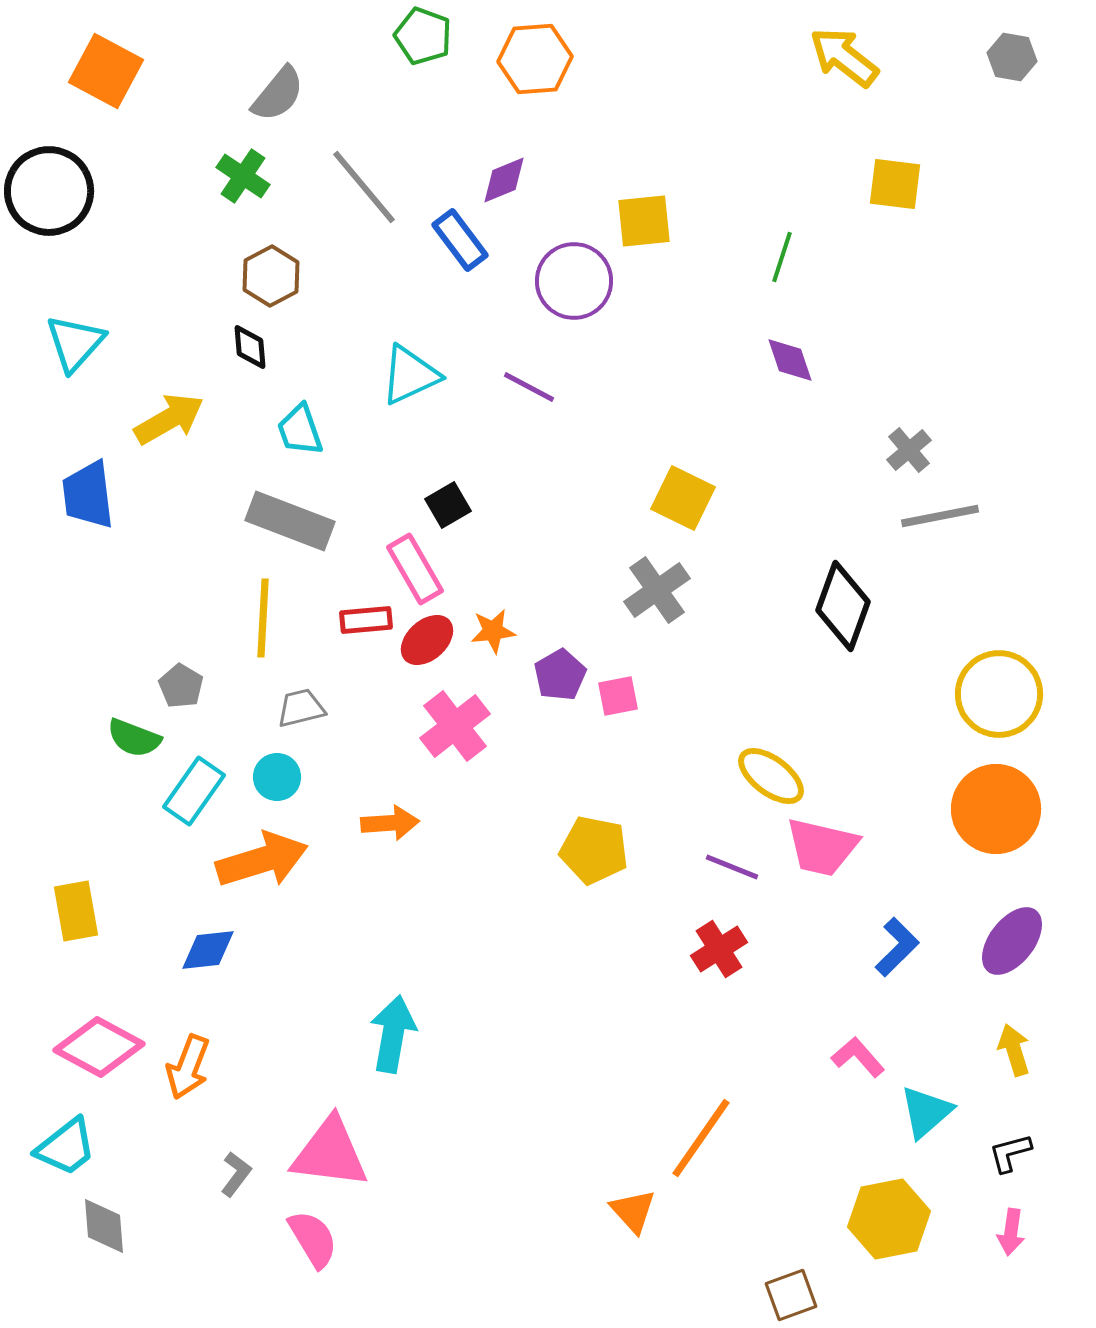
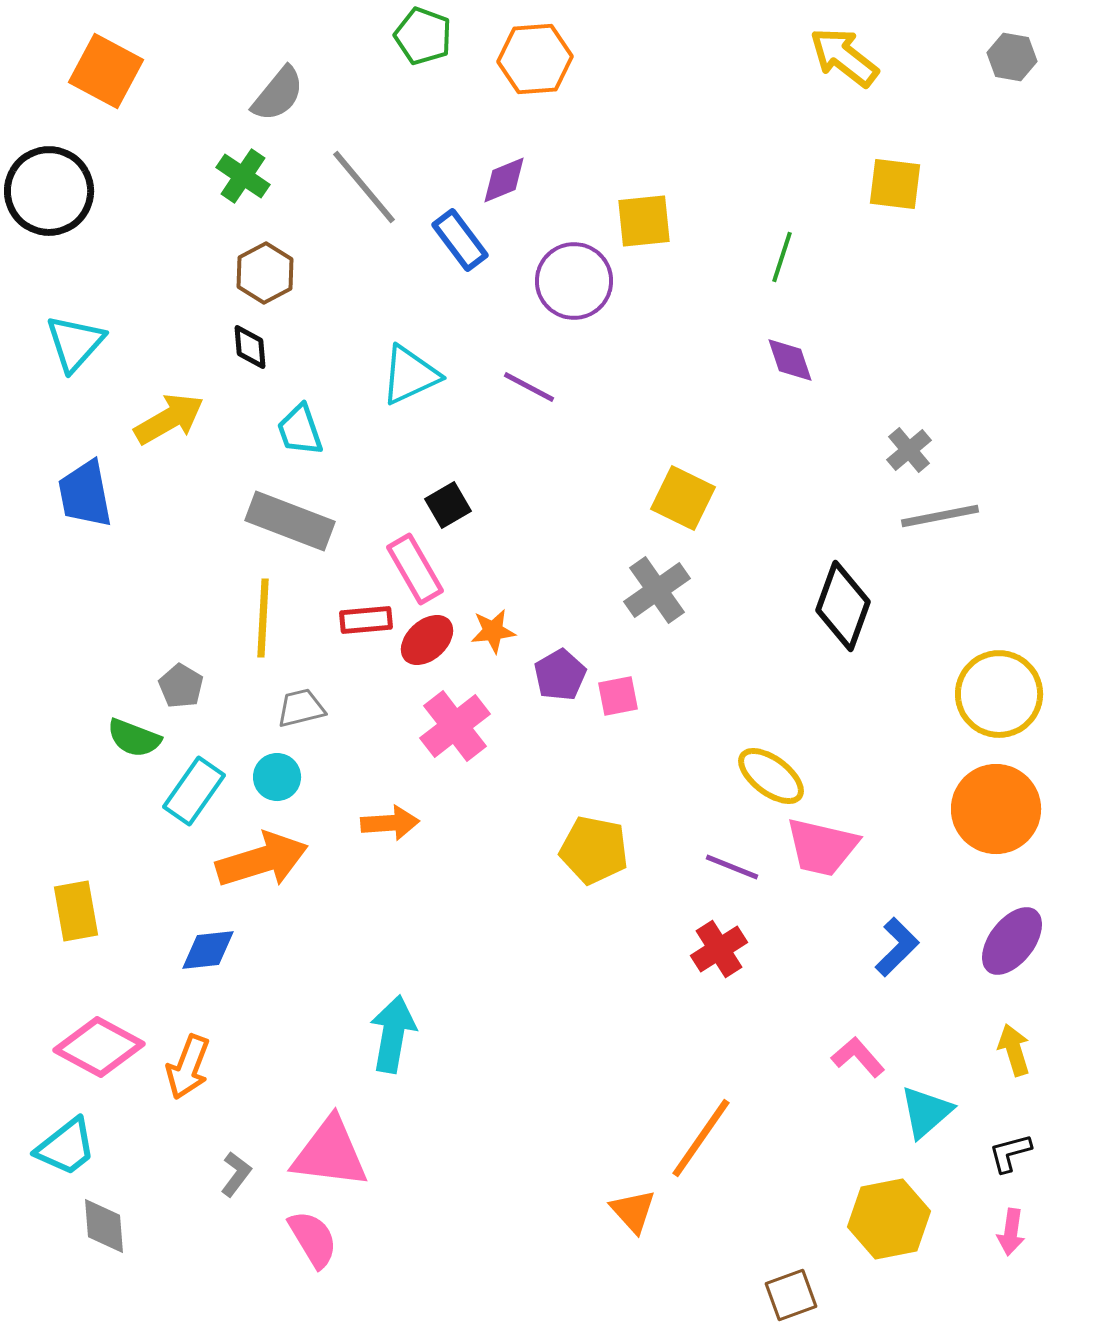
brown hexagon at (271, 276): moved 6 px left, 3 px up
blue trapezoid at (88, 495): moved 3 px left, 1 px up; rotated 4 degrees counterclockwise
